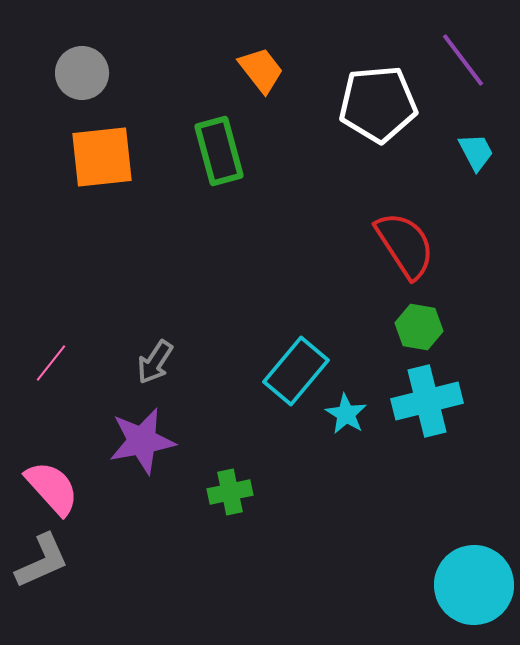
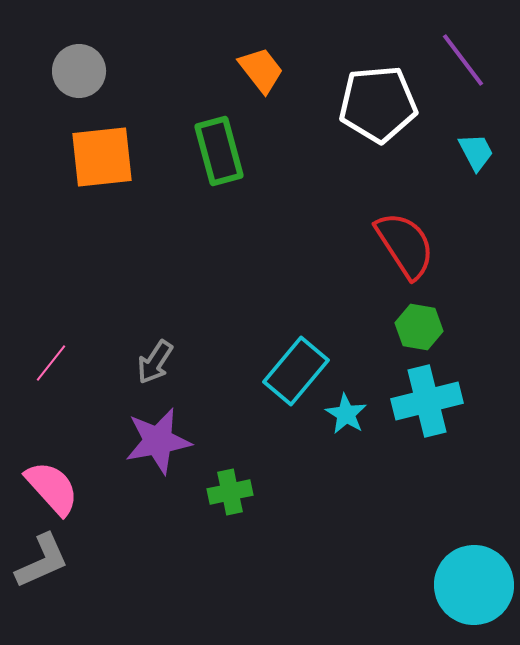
gray circle: moved 3 px left, 2 px up
purple star: moved 16 px right
